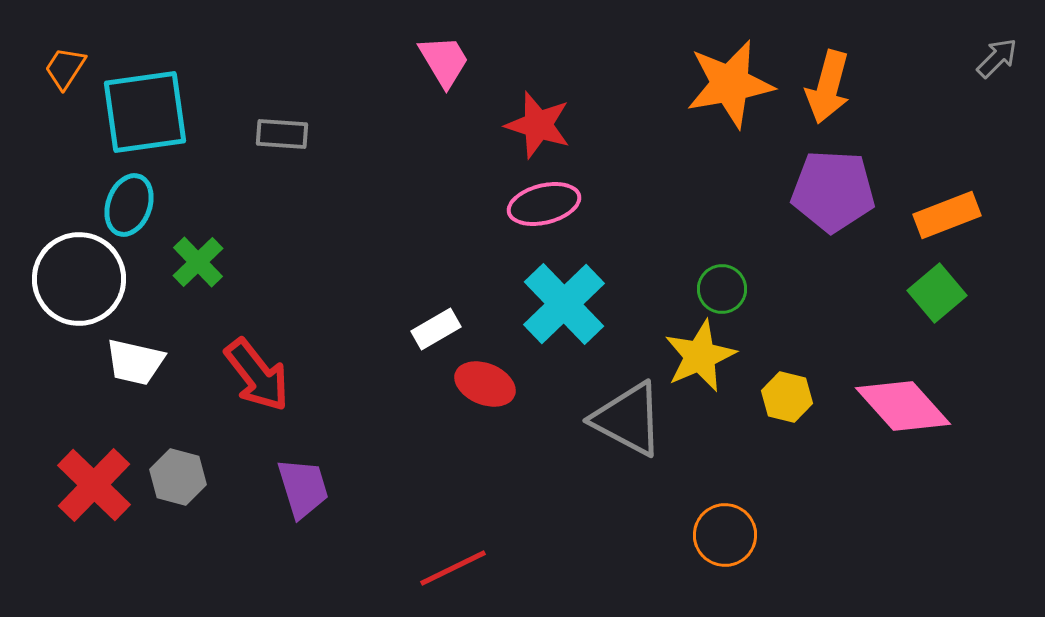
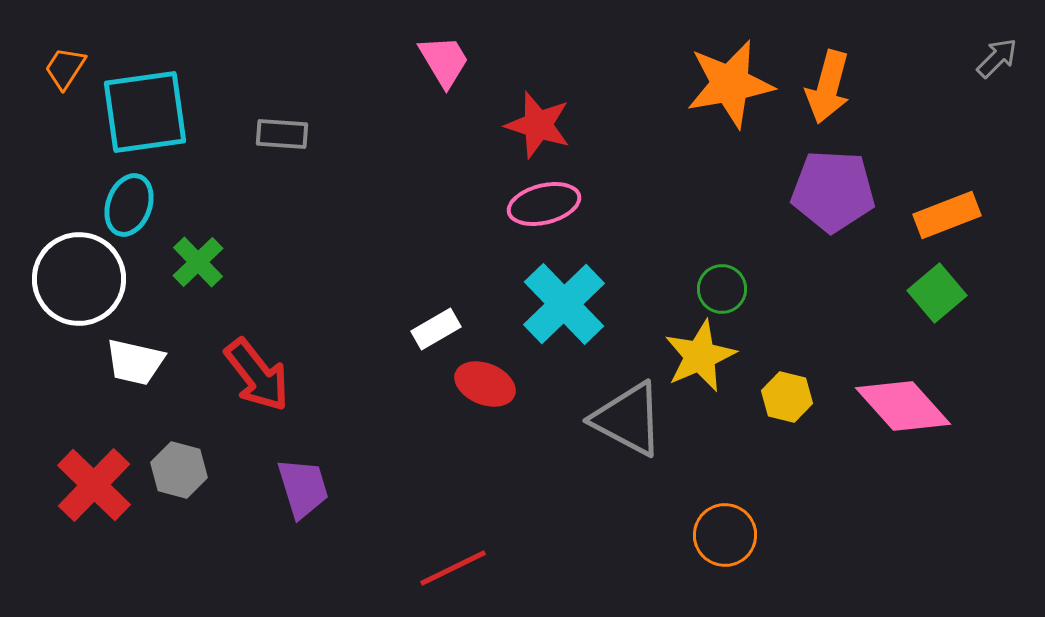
gray hexagon: moved 1 px right, 7 px up
